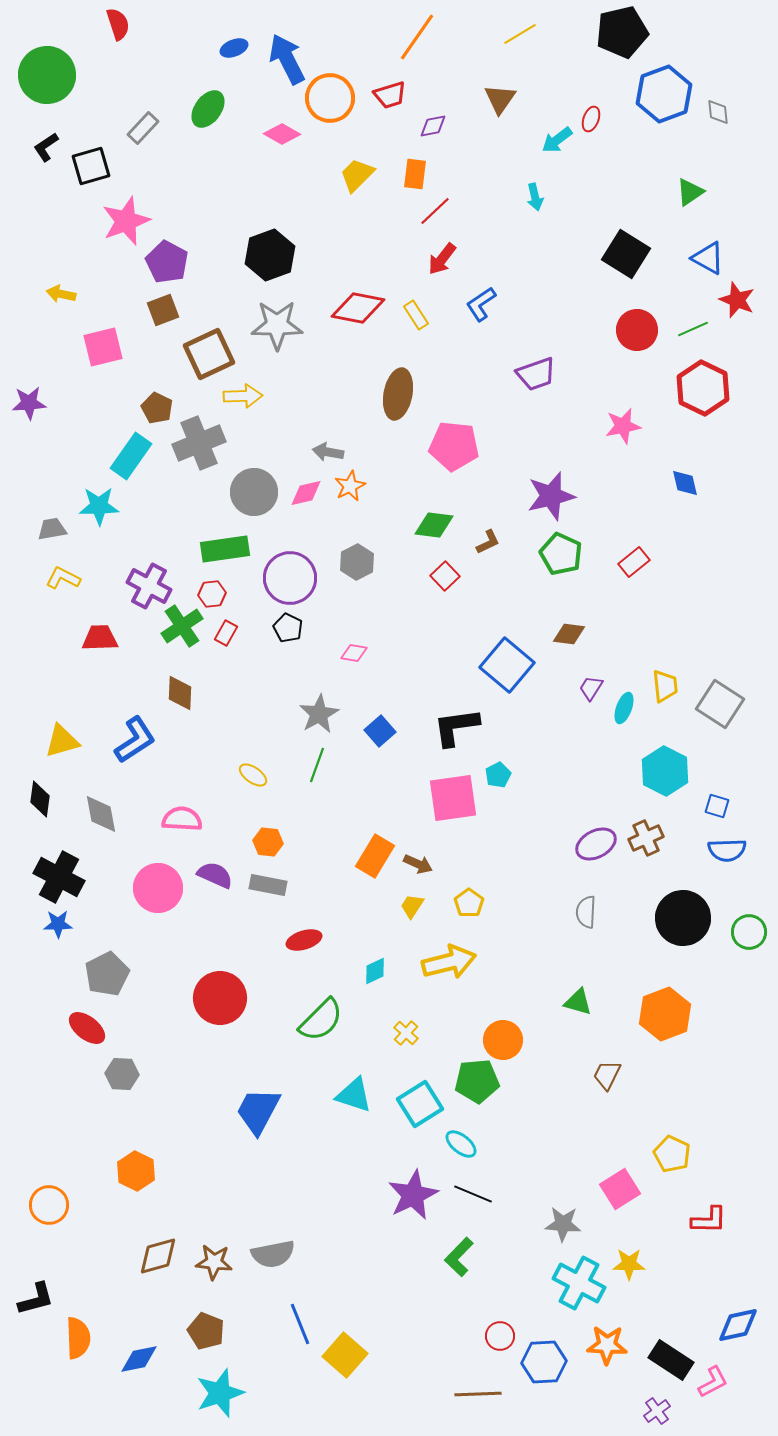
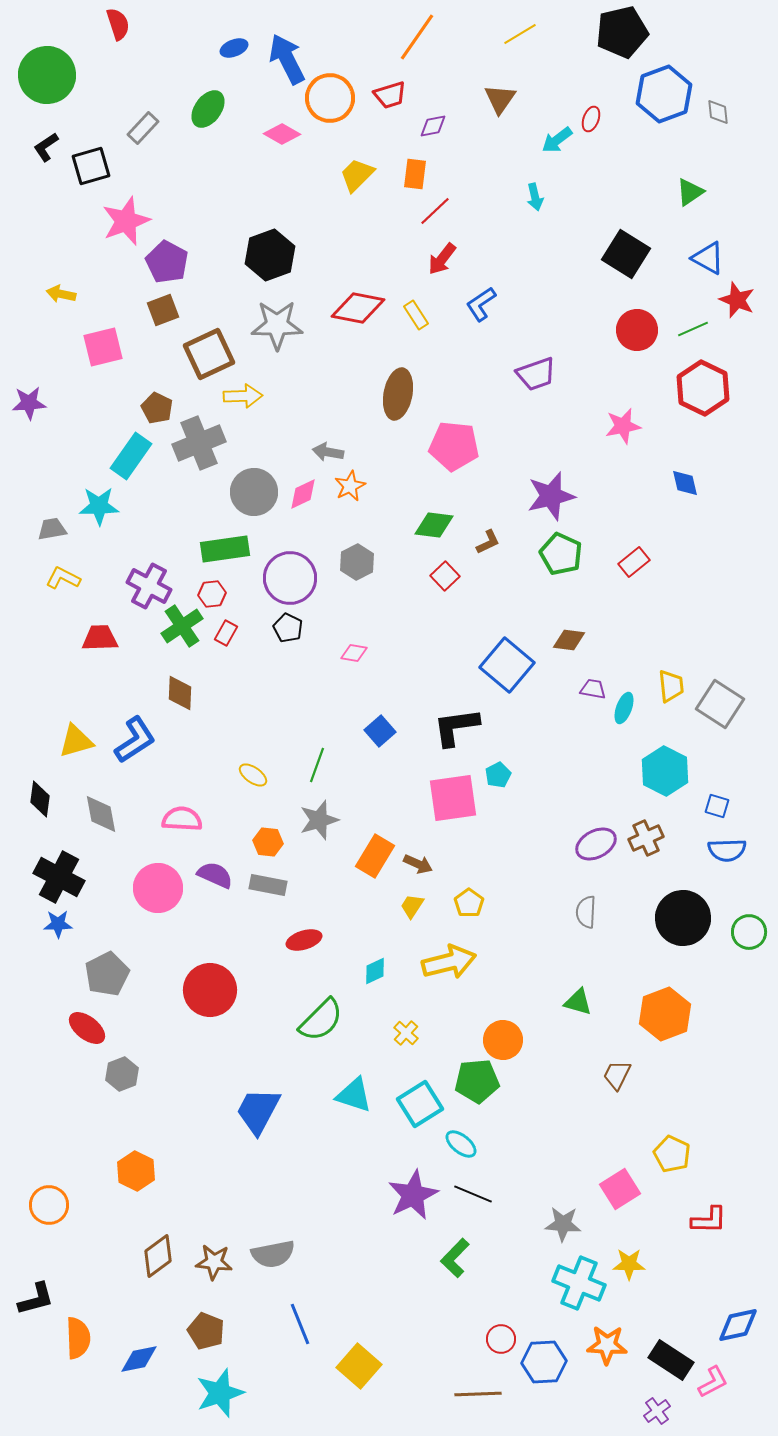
pink diamond at (306, 493): moved 3 px left, 1 px down; rotated 12 degrees counterclockwise
brown diamond at (569, 634): moved 6 px down
yellow trapezoid at (665, 686): moved 6 px right
purple trapezoid at (591, 688): moved 2 px right, 1 px down; rotated 68 degrees clockwise
gray star at (319, 714): moved 106 px down; rotated 12 degrees clockwise
yellow triangle at (62, 741): moved 14 px right
red circle at (220, 998): moved 10 px left, 8 px up
gray hexagon at (122, 1074): rotated 24 degrees counterclockwise
brown trapezoid at (607, 1075): moved 10 px right
brown diamond at (158, 1256): rotated 21 degrees counterclockwise
green L-shape at (459, 1257): moved 4 px left, 1 px down
cyan cross at (579, 1283): rotated 6 degrees counterclockwise
red circle at (500, 1336): moved 1 px right, 3 px down
yellow square at (345, 1355): moved 14 px right, 11 px down
